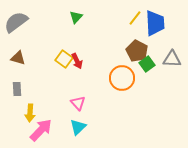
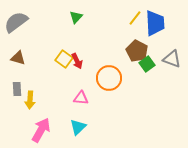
gray triangle: rotated 18 degrees clockwise
orange circle: moved 13 px left
pink triangle: moved 3 px right, 5 px up; rotated 42 degrees counterclockwise
yellow arrow: moved 13 px up
pink arrow: rotated 15 degrees counterclockwise
